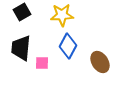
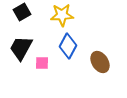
black trapezoid: rotated 24 degrees clockwise
